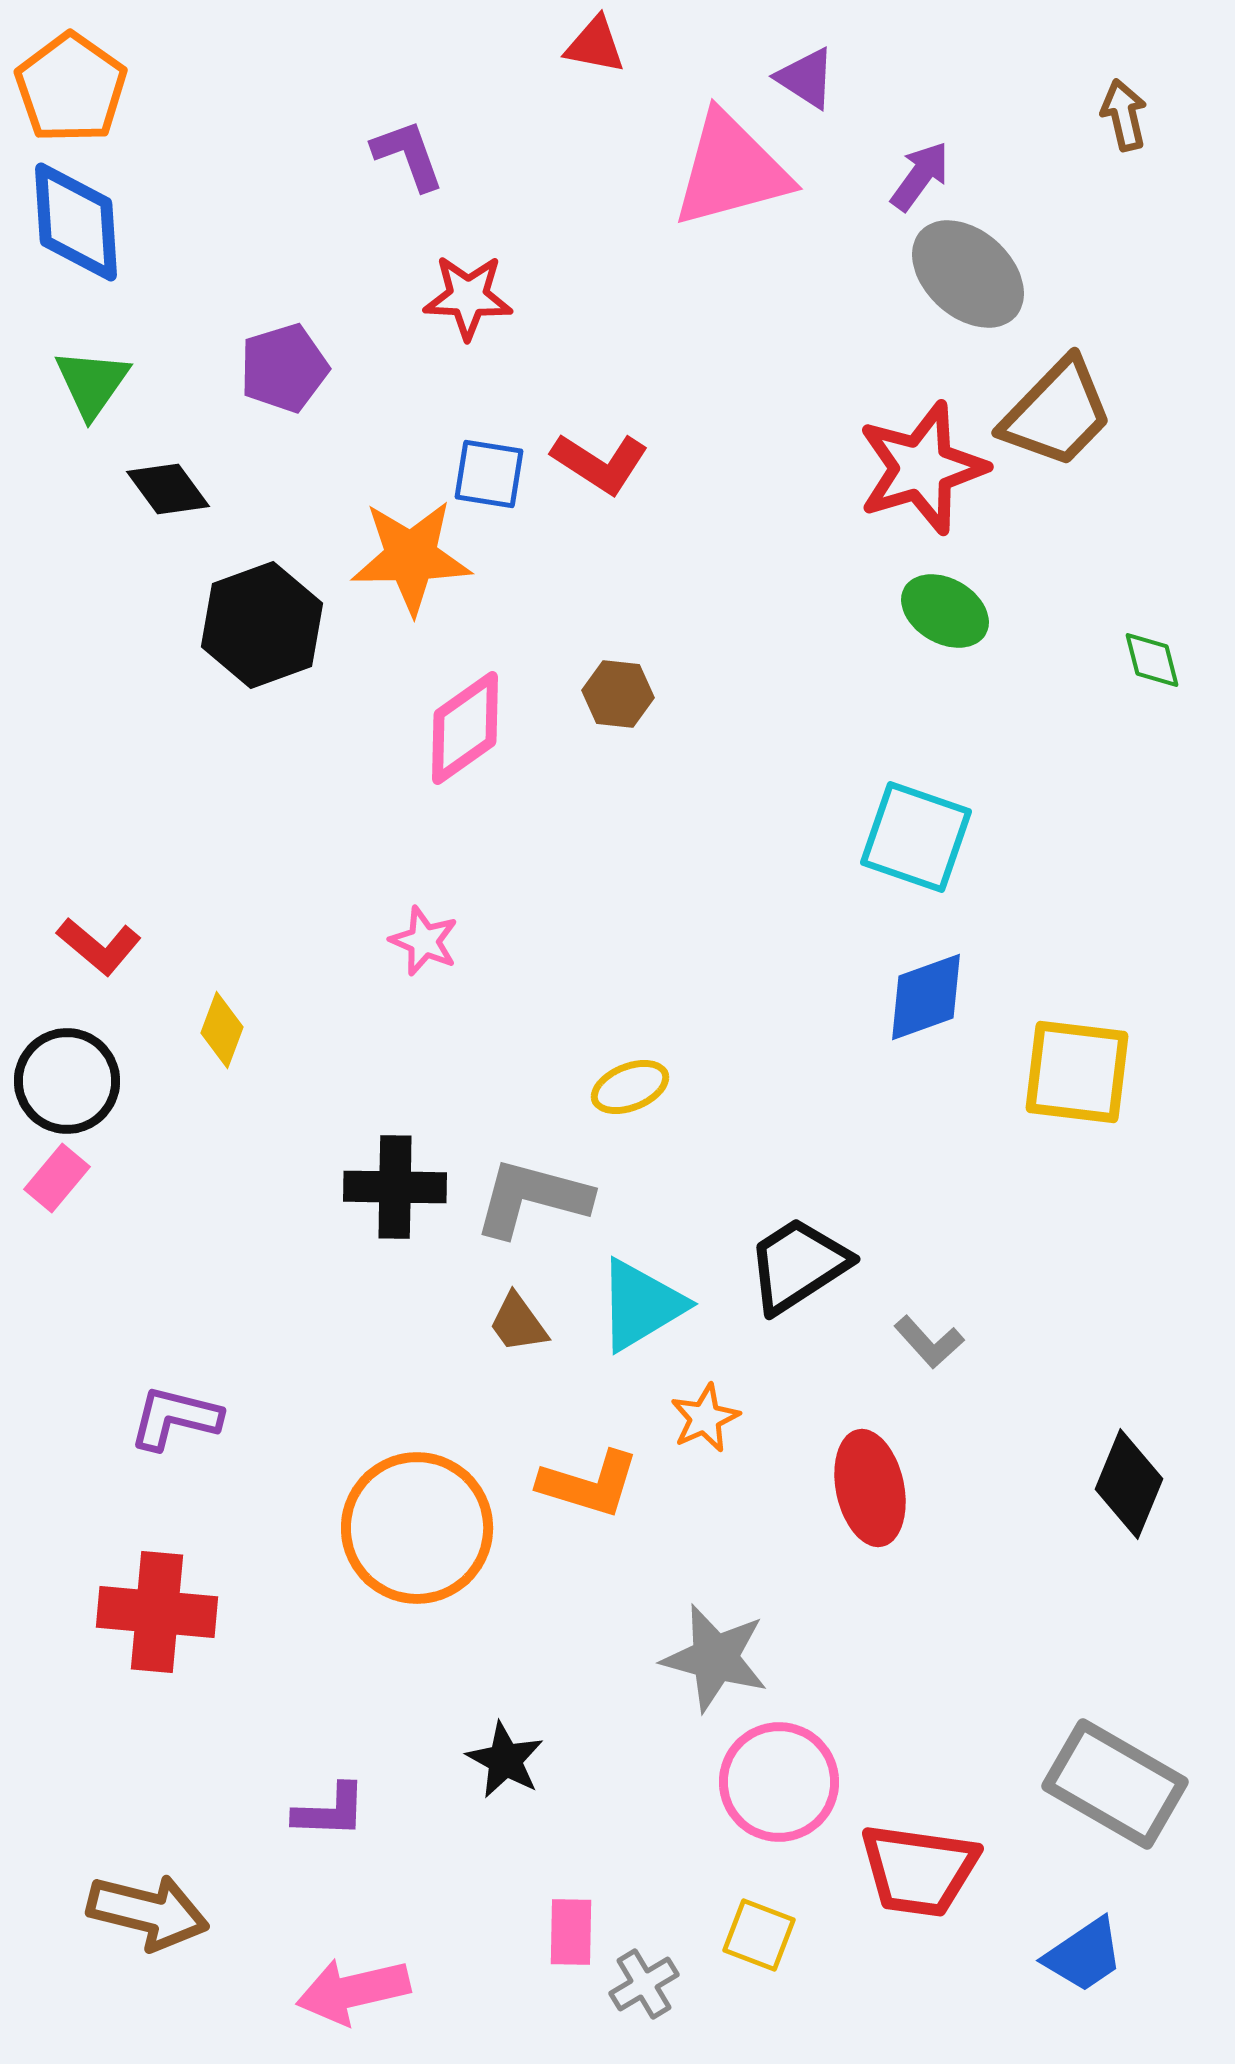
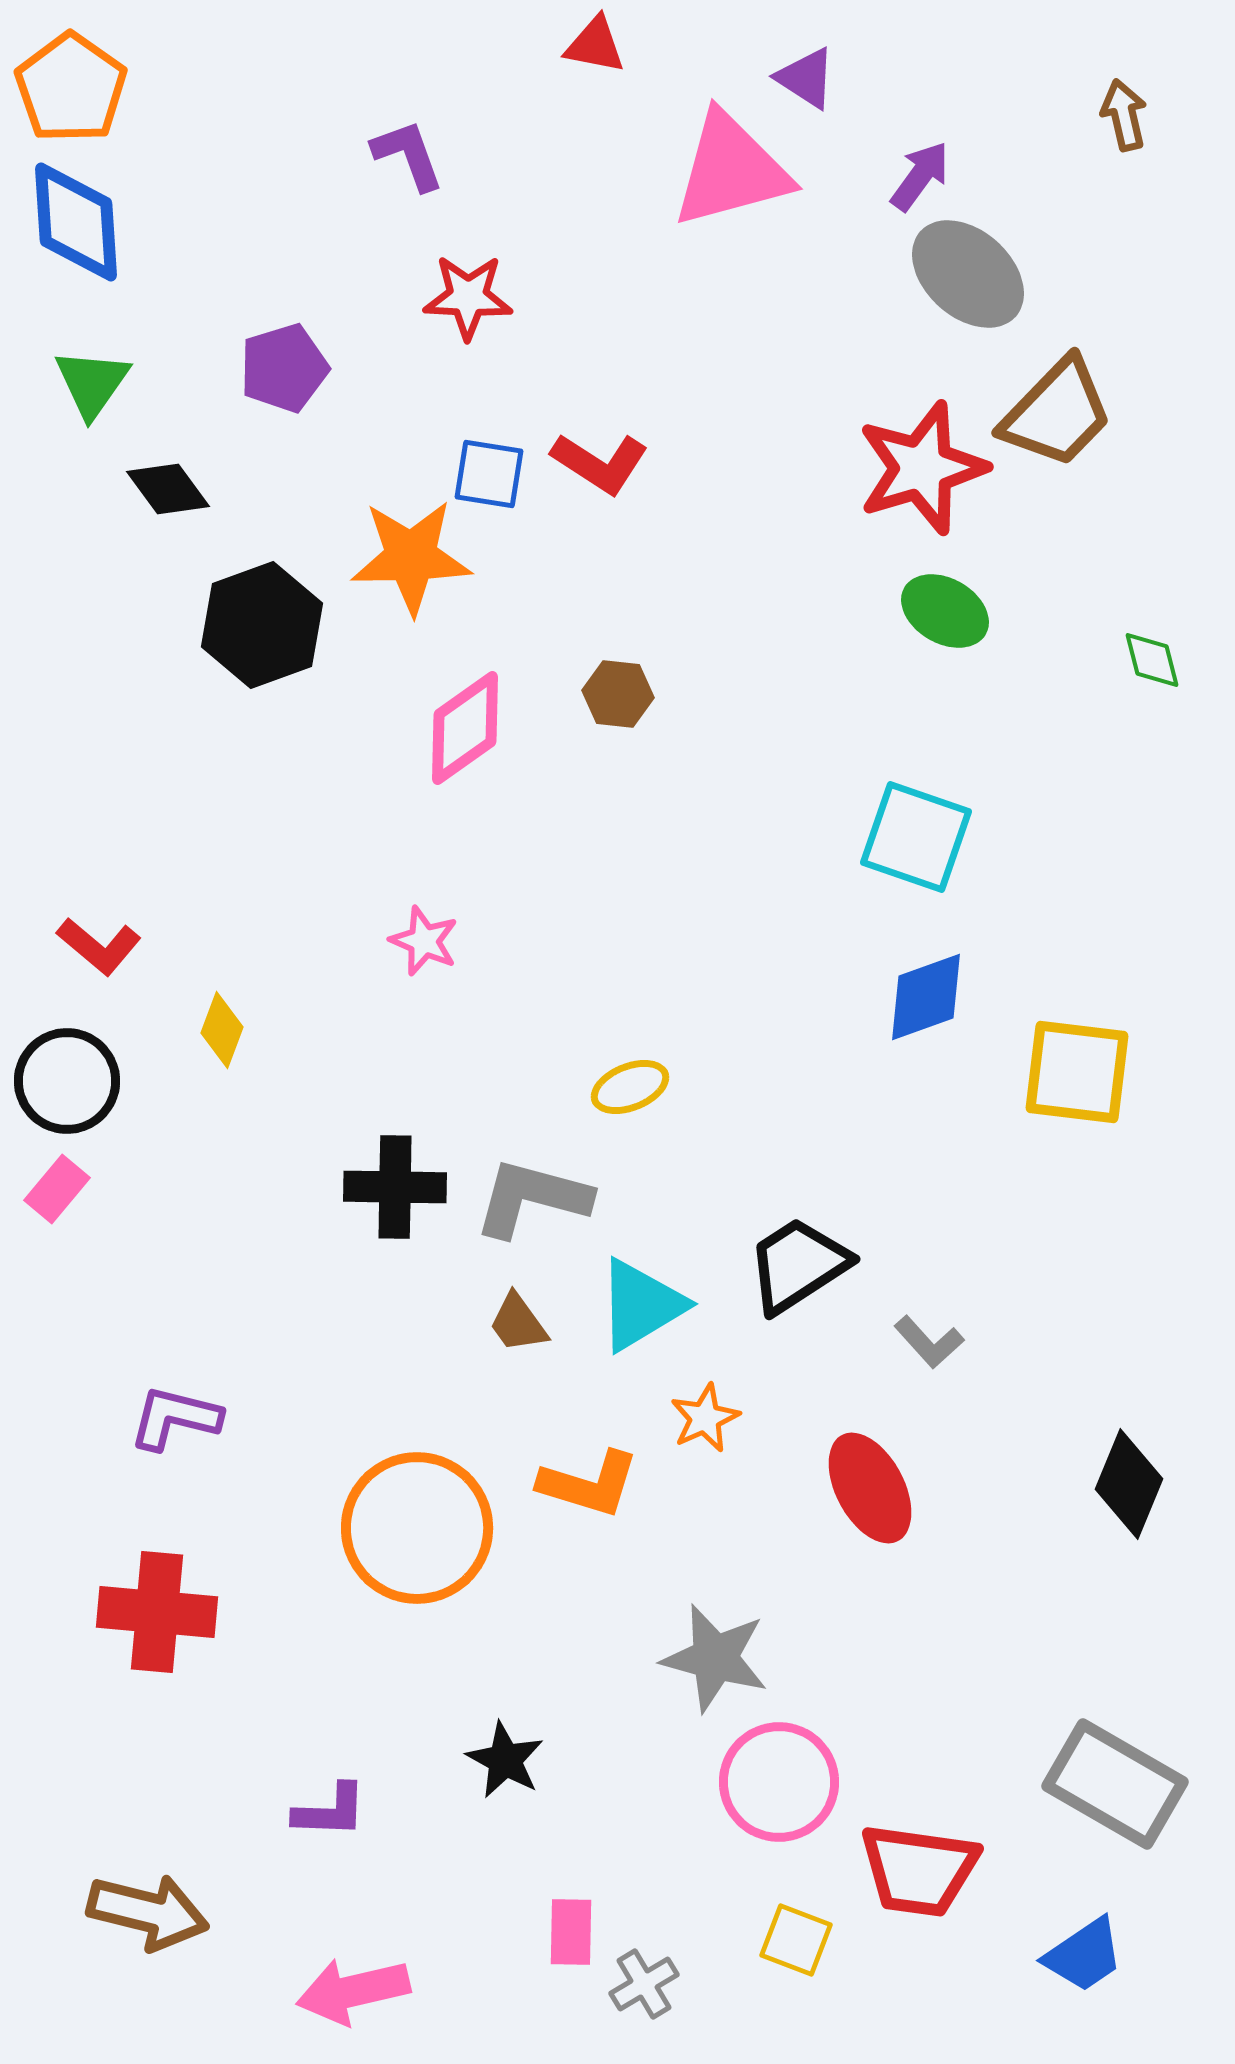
pink rectangle at (57, 1178): moved 11 px down
red ellipse at (870, 1488): rotated 16 degrees counterclockwise
yellow square at (759, 1935): moved 37 px right, 5 px down
